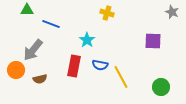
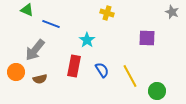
green triangle: rotated 24 degrees clockwise
purple square: moved 6 px left, 3 px up
gray arrow: moved 2 px right
blue semicircle: moved 2 px right, 5 px down; rotated 133 degrees counterclockwise
orange circle: moved 2 px down
yellow line: moved 9 px right, 1 px up
green circle: moved 4 px left, 4 px down
